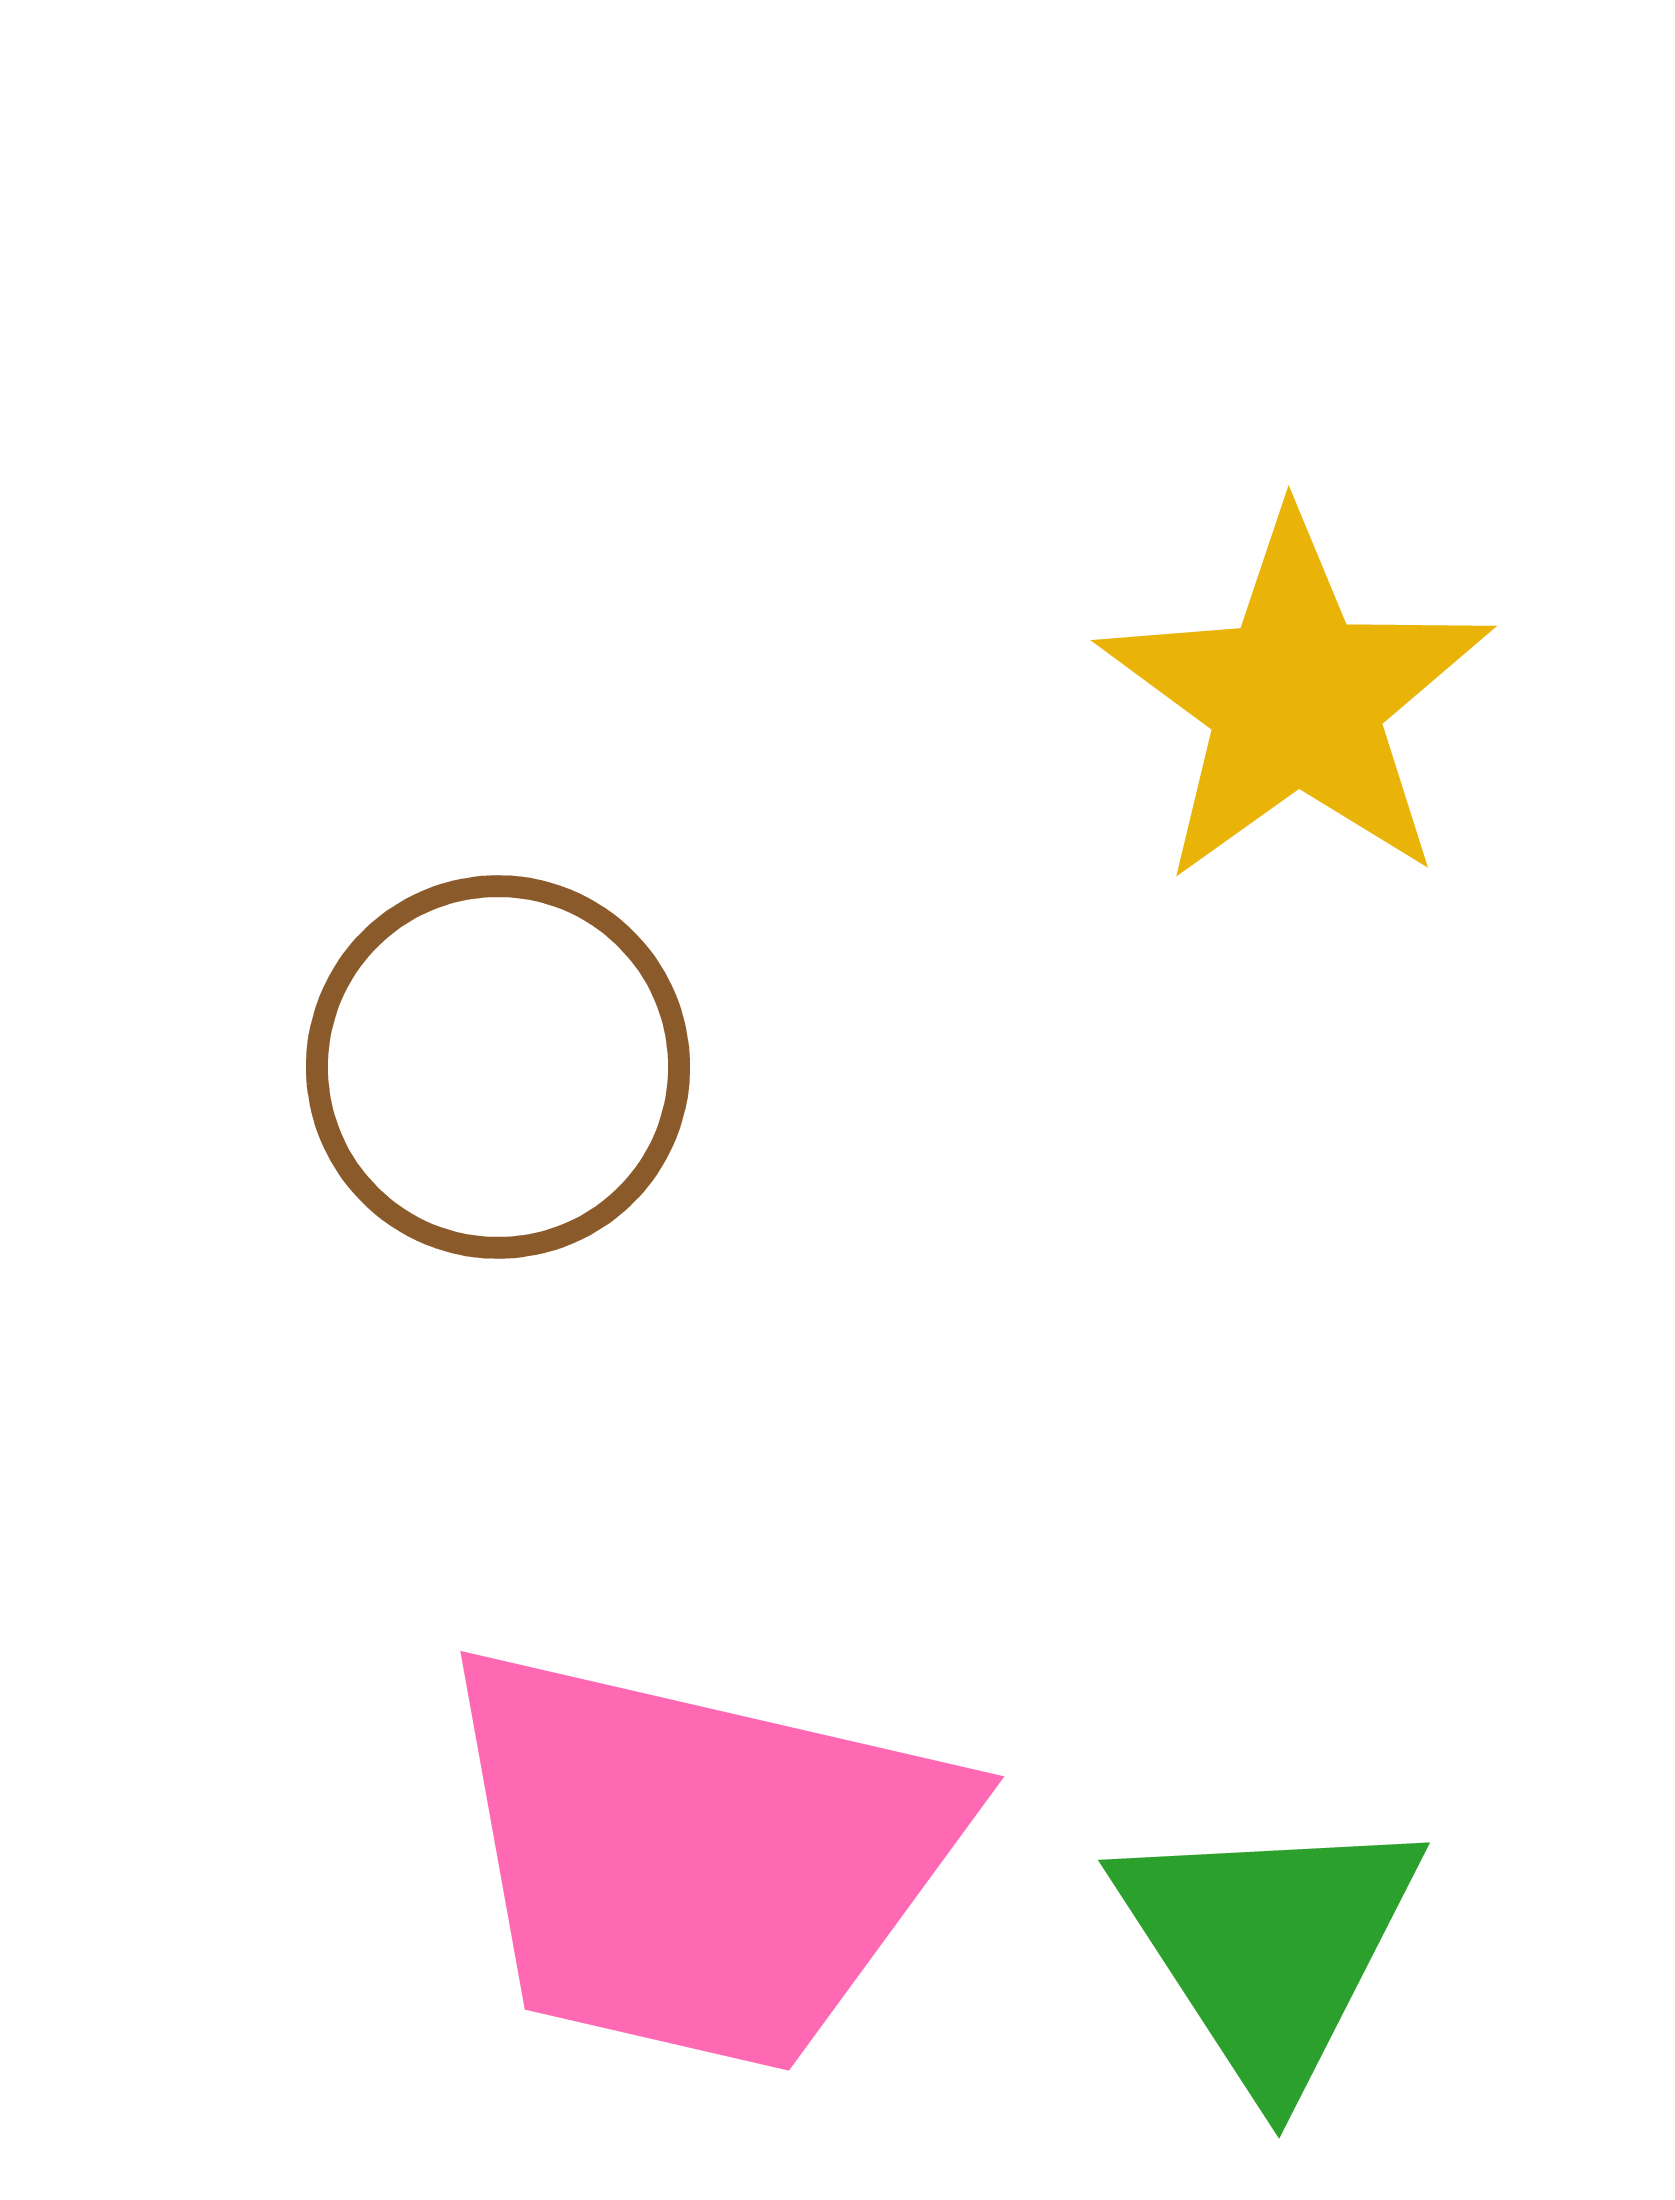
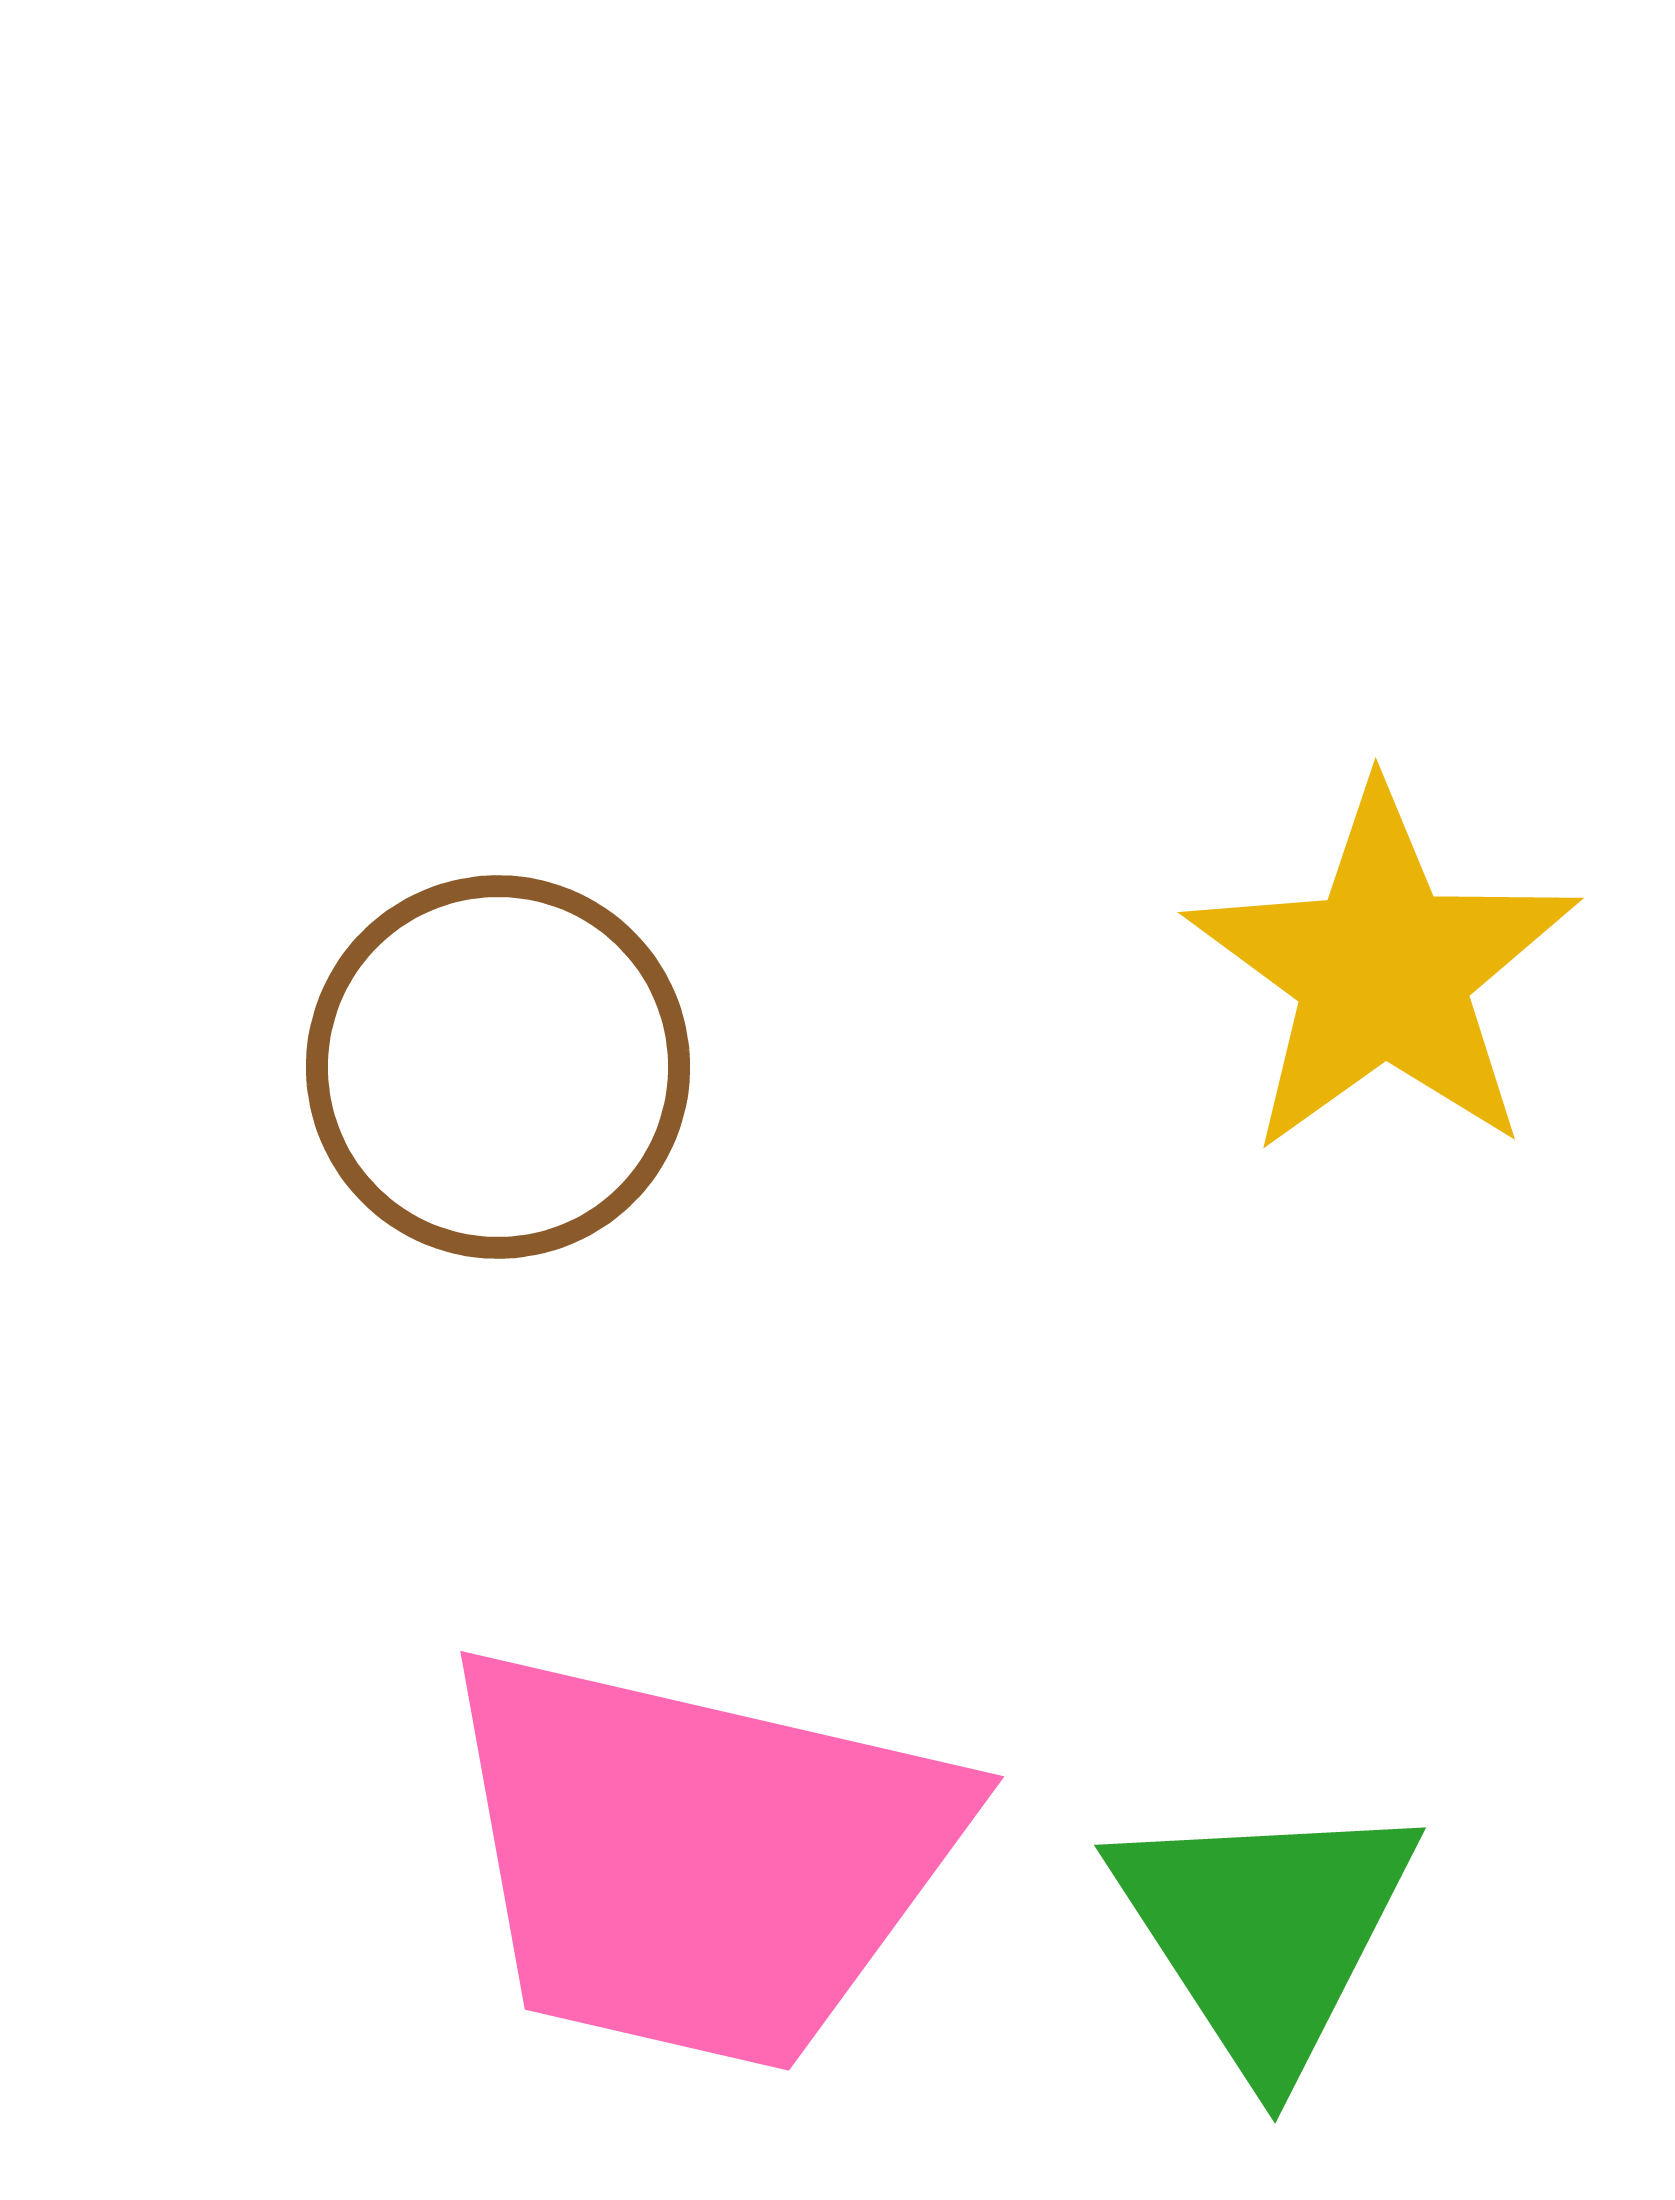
yellow star: moved 87 px right, 272 px down
green triangle: moved 4 px left, 15 px up
